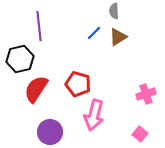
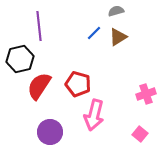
gray semicircle: moved 2 px right; rotated 77 degrees clockwise
red semicircle: moved 3 px right, 3 px up
